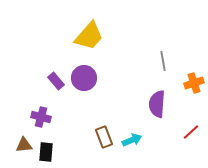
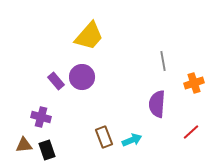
purple circle: moved 2 px left, 1 px up
black rectangle: moved 1 px right, 2 px up; rotated 24 degrees counterclockwise
